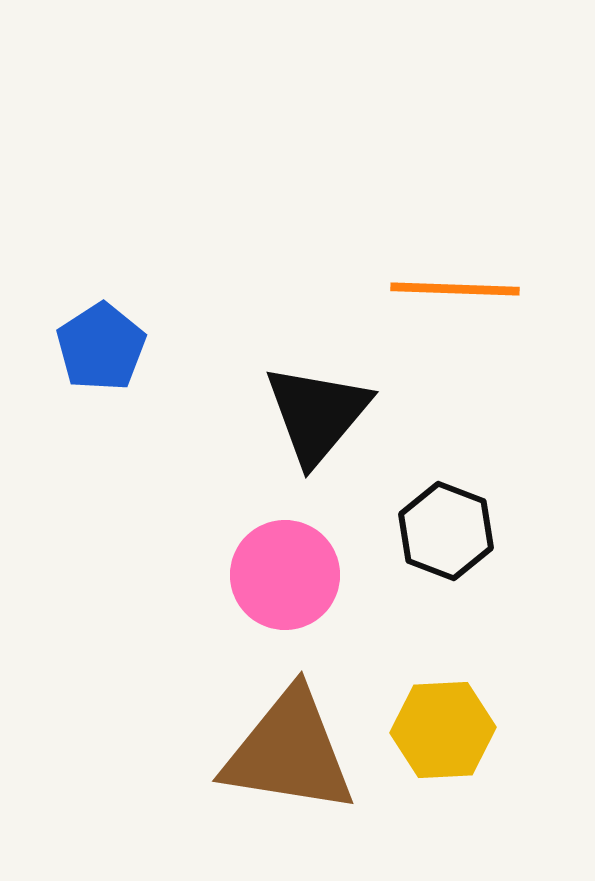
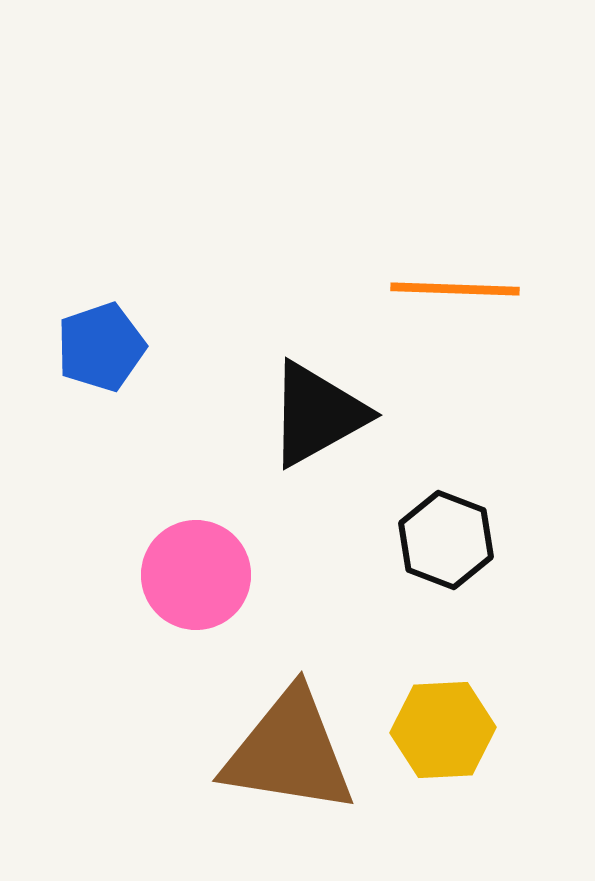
blue pentagon: rotated 14 degrees clockwise
black triangle: rotated 21 degrees clockwise
black hexagon: moved 9 px down
pink circle: moved 89 px left
